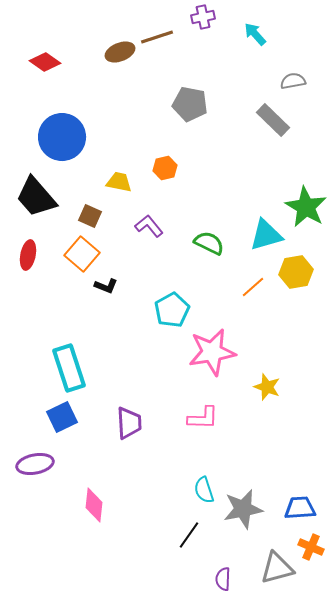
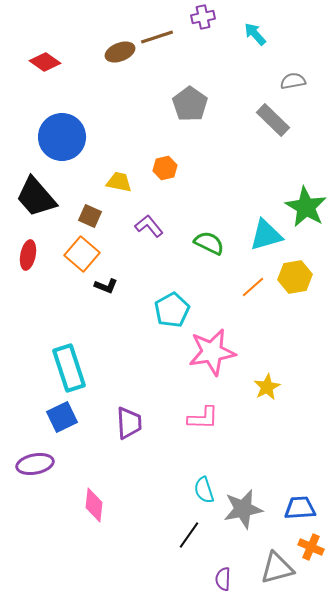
gray pentagon: rotated 24 degrees clockwise
yellow hexagon: moved 1 px left, 5 px down
yellow star: rotated 24 degrees clockwise
